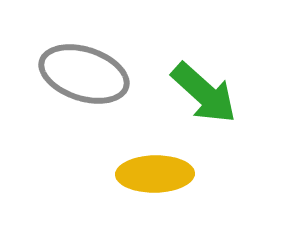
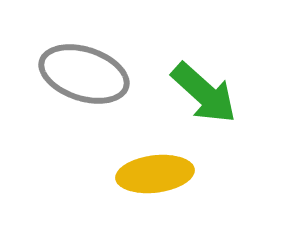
yellow ellipse: rotated 6 degrees counterclockwise
